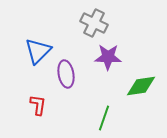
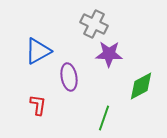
gray cross: moved 1 px down
blue triangle: rotated 16 degrees clockwise
purple star: moved 1 px right, 3 px up
purple ellipse: moved 3 px right, 3 px down
green diamond: rotated 20 degrees counterclockwise
